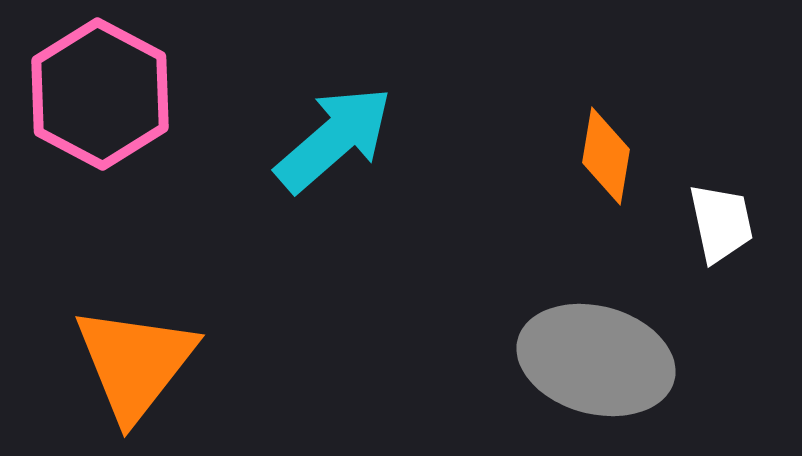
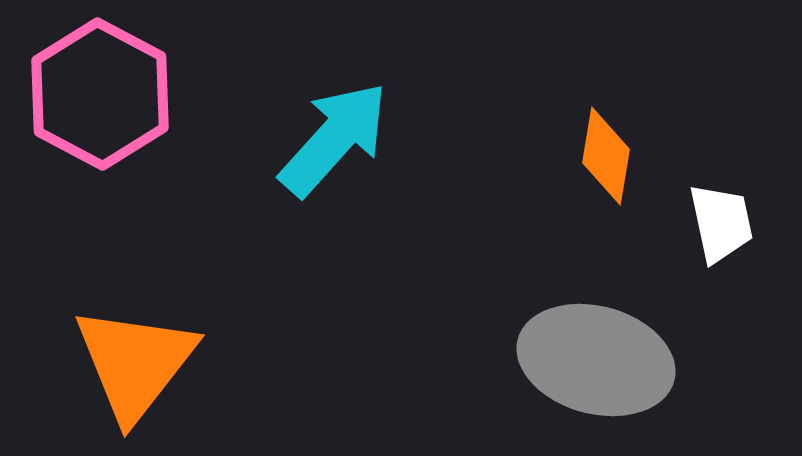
cyan arrow: rotated 7 degrees counterclockwise
